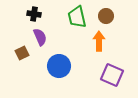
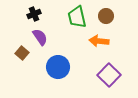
black cross: rotated 32 degrees counterclockwise
purple semicircle: rotated 12 degrees counterclockwise
orange arrow: rotated 84 degrees counterclockwise
brown square: rotated 24 degrees counterclockwise
blue circle: moved 1 px left, 1 px down
purple square: moved 3 px left; rotated 20 degrees clockwise
